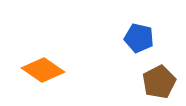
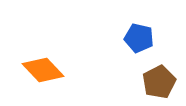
orange diamond: rotated 12 degrees clockwise
